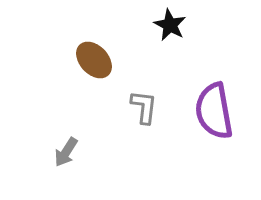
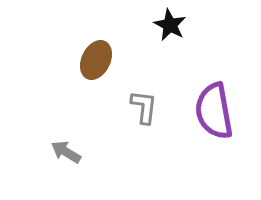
brown ellipse: moved 2 px right; rotated 69 degrees clockwise
gray arrow: rotated 88 degrees clockwise
